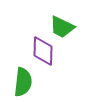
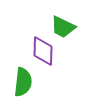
green trapezoid: moved 1 px right
